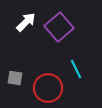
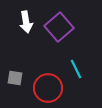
white arrow: rotated 125 degrees clockwise
